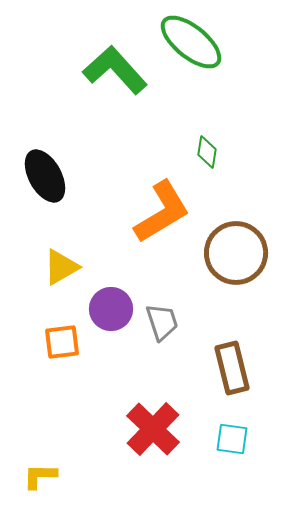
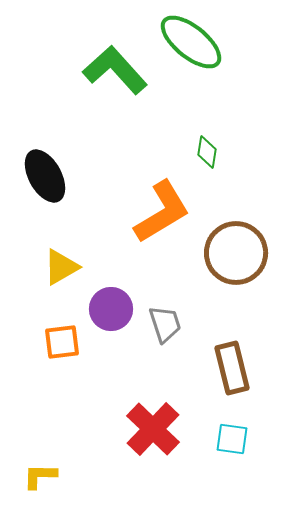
gray trapezoid: moved 3 px right, 2 px down
